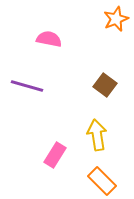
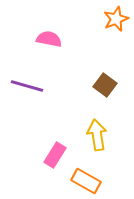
orange rectangle: moved 16 px left; rotated 16 degrees counterclockwise
